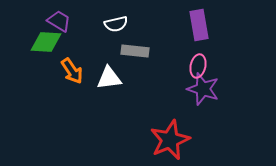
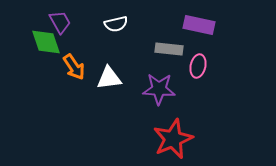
purple trapezoid: moved 1 px right, 1 px down; rotated 30 degrees clockwise
purple rectangle: rotated 68 degrees counterclockwise
green diamond: rotated 68 degrees clockwise
gray rectangle: moved 34 px right, 2 px up
orange arrow: moved 2 px right, 4 px up
purple star: moved 44 px left; rotated 16 degrees counterclockwise
red star: moved 3 px right, 1 px up
